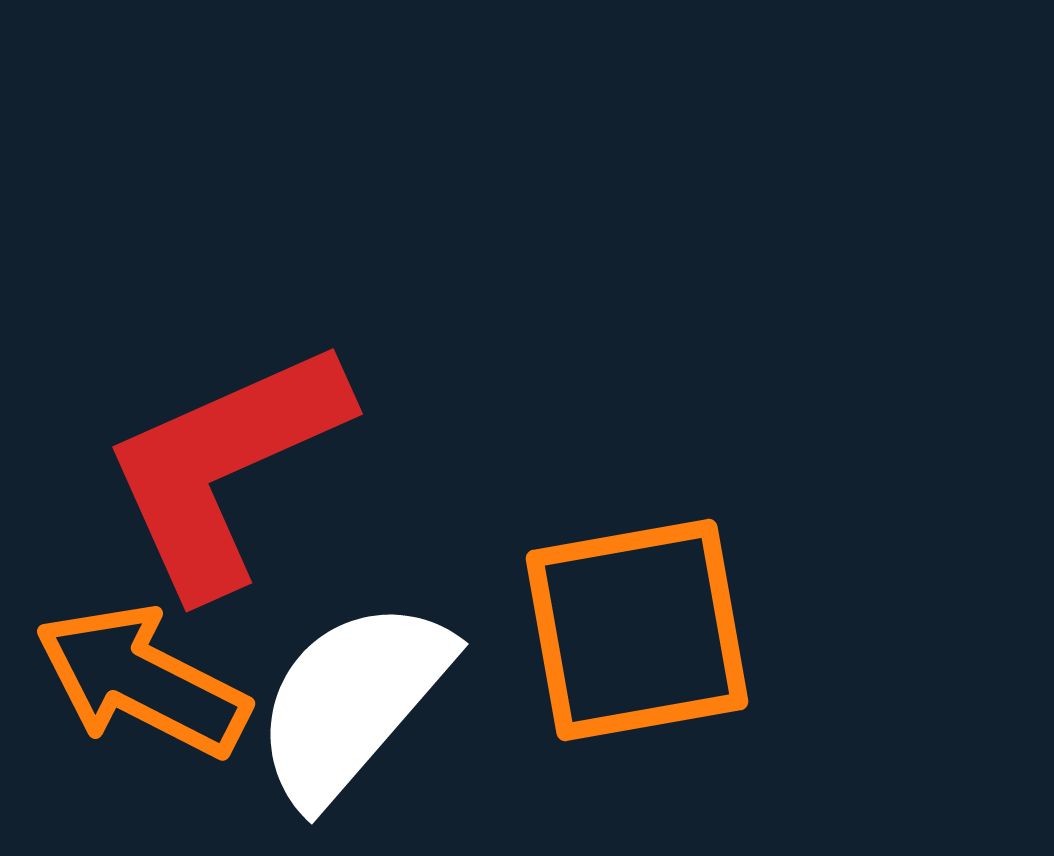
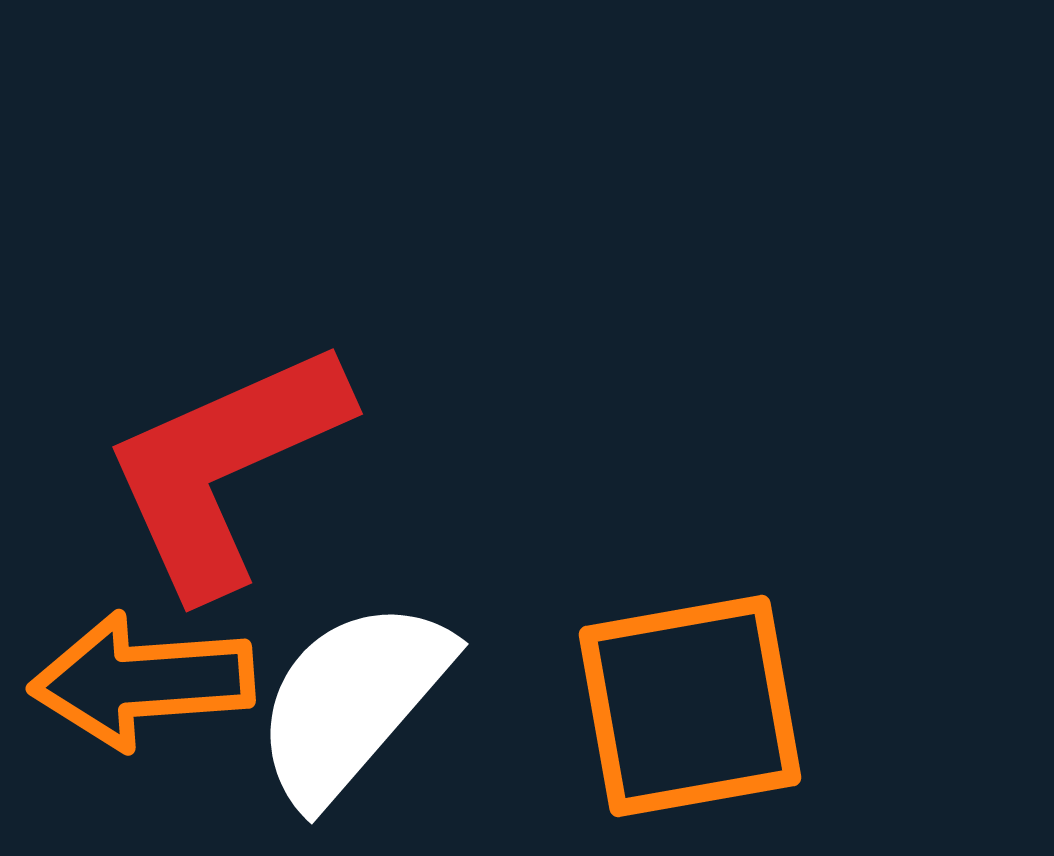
orange square: moved 53 px right, 76 px down
orange arrow: rotated 31 degrees counterclockwise
